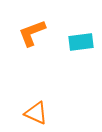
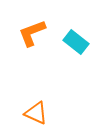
cyan rectangle: moved 5 px left; rotated 45 degrees clockwise
